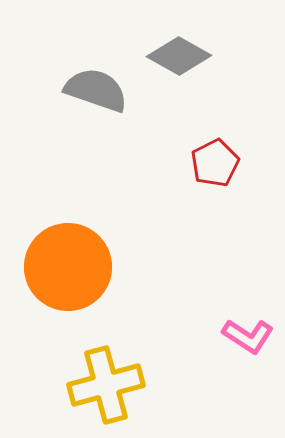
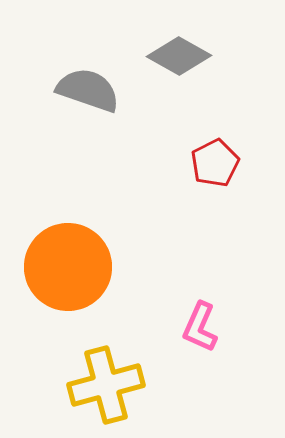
gray semicircle: moved 8 px left
pink L-shape: moved 48 px left, 9 px up; rotated 81 degrees clockwise
